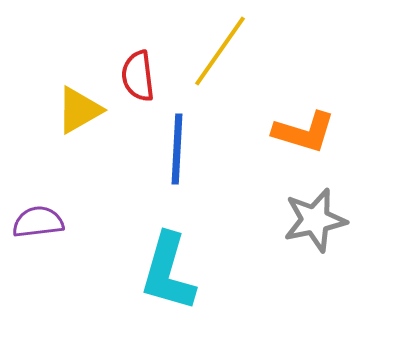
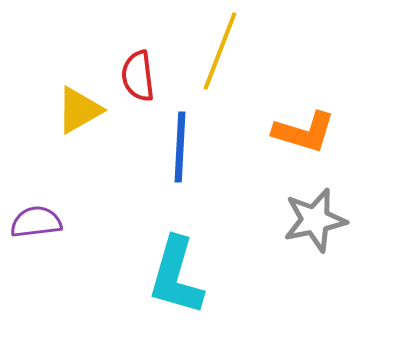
yellow line: rotated 14 degrees counterclockwise
blue line: moved 3 px right, 2 px up
purple semicircle: moved 2 px left
cyan L-shape: moved 8 px right, 4 px down
